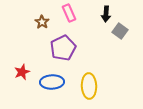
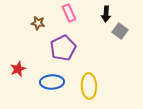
brown star: moved 4 px left, 1 px down; rotated 24 degrees counterclockwise
red star: moved 4 px left, 3 px up
